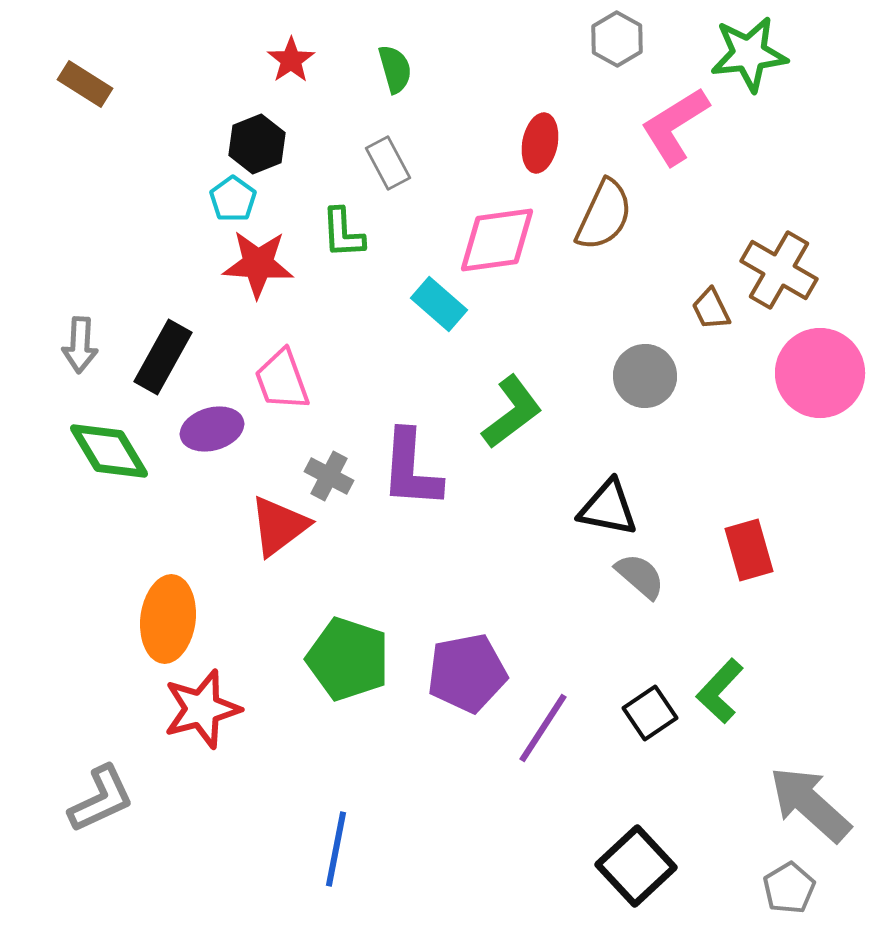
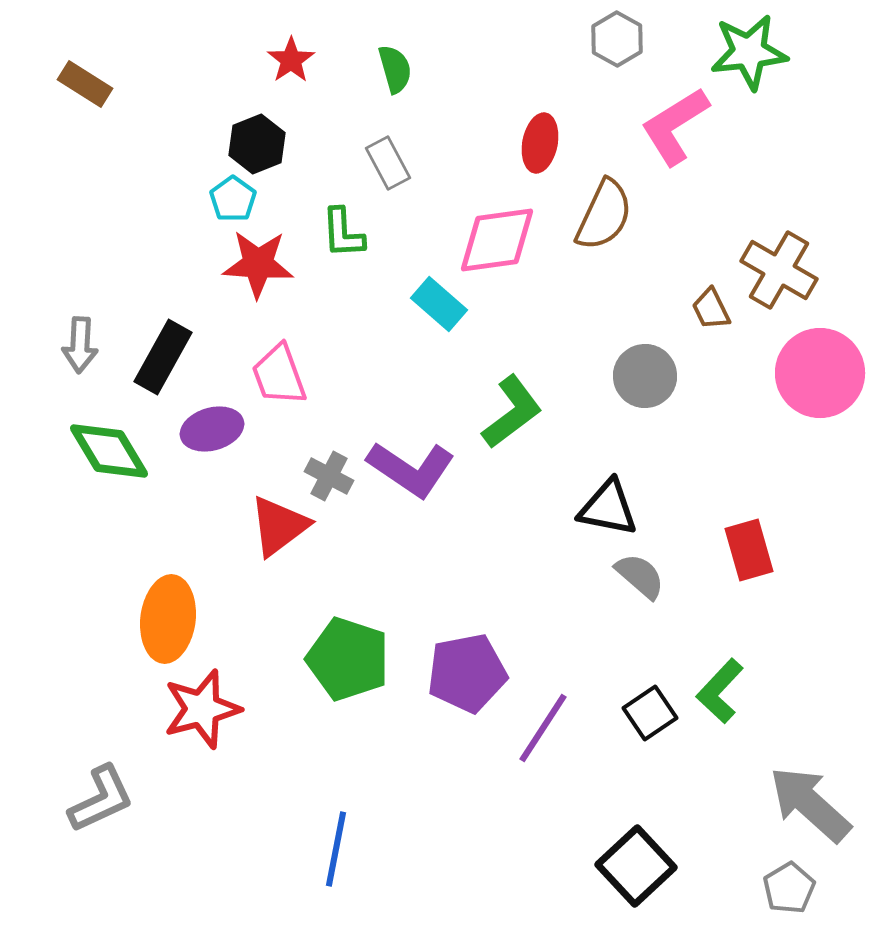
green star at (749, 54): moved 2 px up
pink trapezoid at (282, 380): moved 3 px left, 5 px up
purple L-shape at (411, 469): rotated 60 degrees counterclockwise
